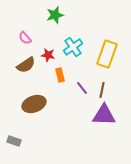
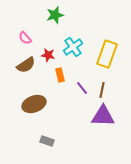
purple triangle: moved 1 px left, 1 px down
gray rectangle: moved 33 px right
